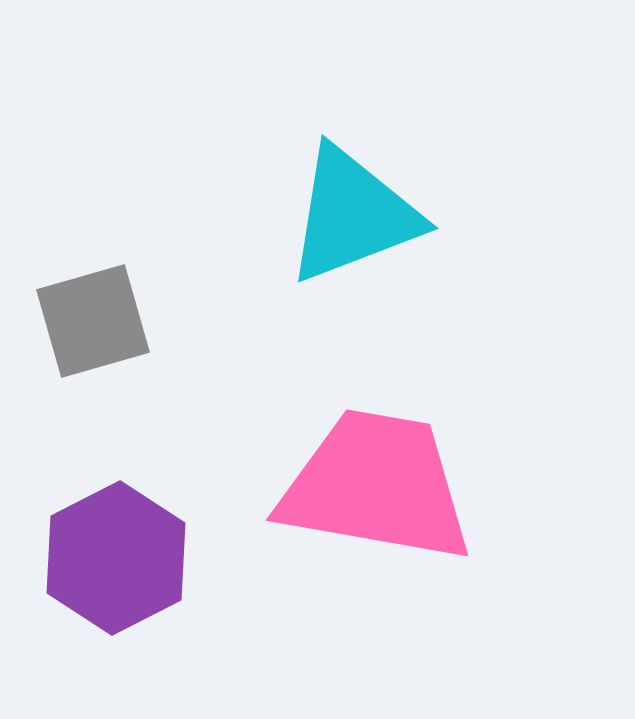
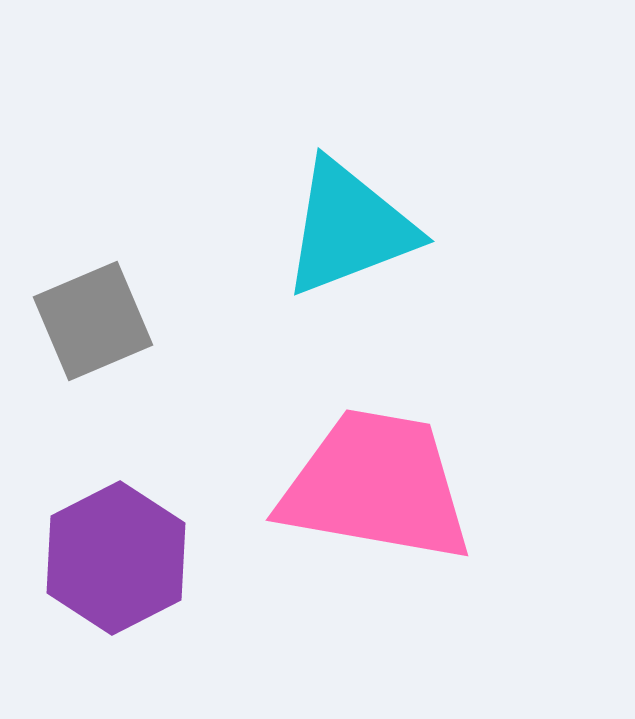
cyan triangle: moved 4 px left, 13 px down
gray square: rotated 7 degrees counterclockwise
